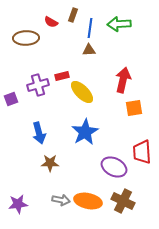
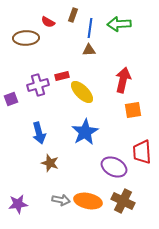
red semicircle: moved 3 px left
orange square: moved 1 px left, 2 px down
brown star: rotated 18 degrees clockwise
